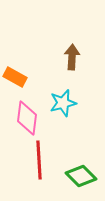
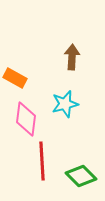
orange rectangle: moved 1 px down
cyan star: moved 2 px right, 1 px down
pink diamond: moved 1 px left, 1 px down
red line: moved 3 px right, 1 px down
